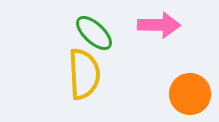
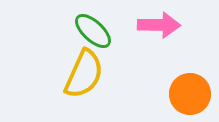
green ellipse: moved 1 px left, 2 px up
yellow semicircle: rotated 27 degrees clockwise
